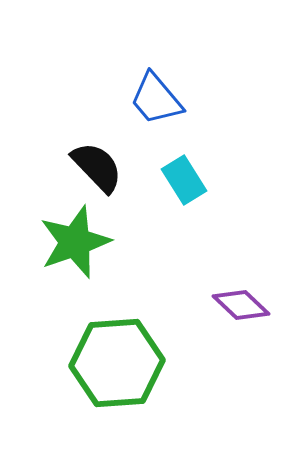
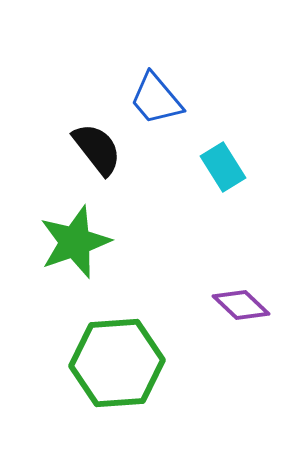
black semicircle: moved 18 px up; rotated 6 degrees clockwise
cyan rectangle: moved 39 px right, 13 px up
